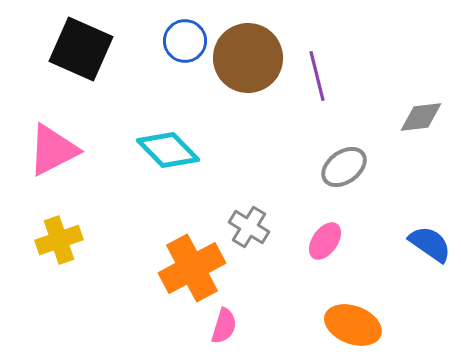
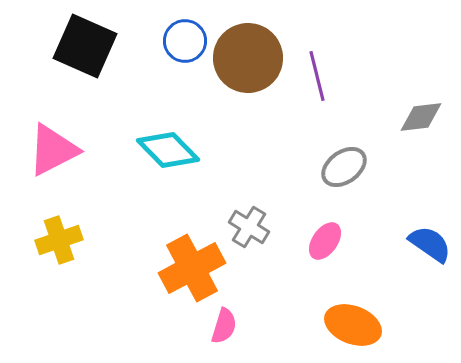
black square: moved 4 px right, 3 px up
